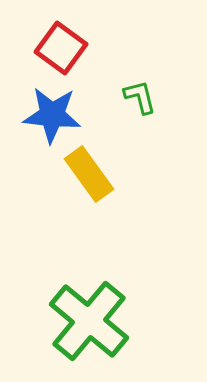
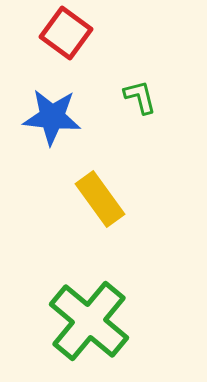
red square: moved 5 px right, 15 px up
blue star: moved 2 px down
yellow rectangle: moved 11 px right, 25 px down
